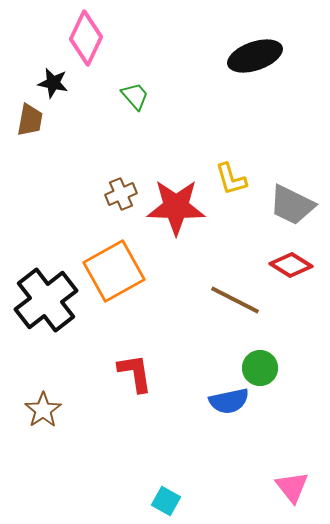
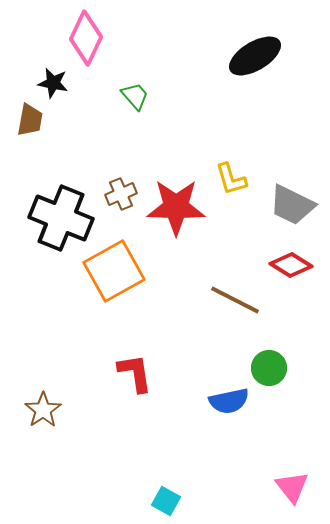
black ellipse: rotated 12 degrees counterclockwise
black cross: moved 15 px right, 82 px up; rotated 30 degrees counterclockwise
green circle: moved 9 px right
